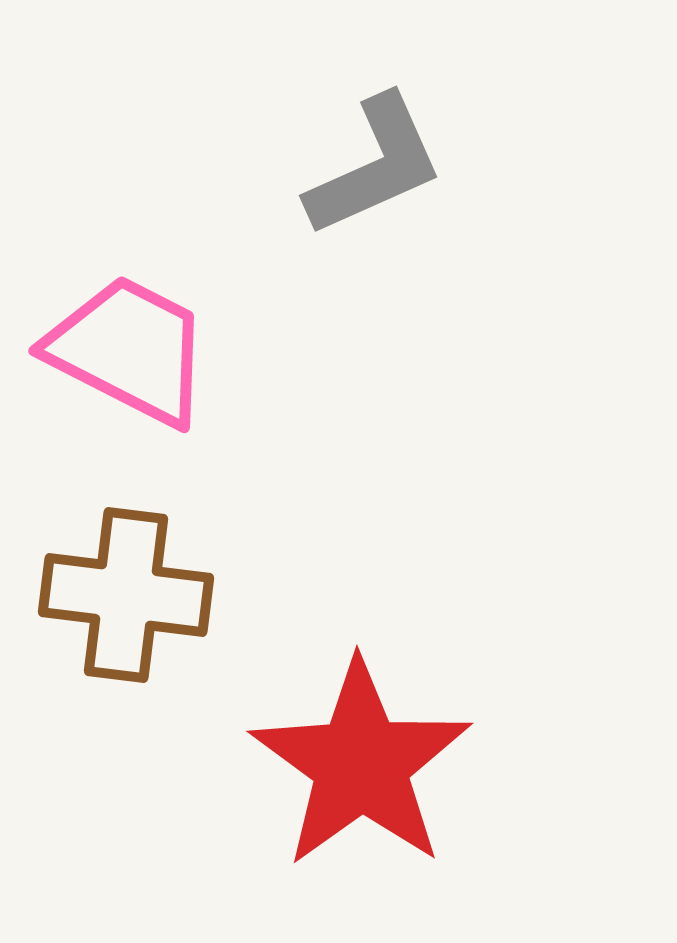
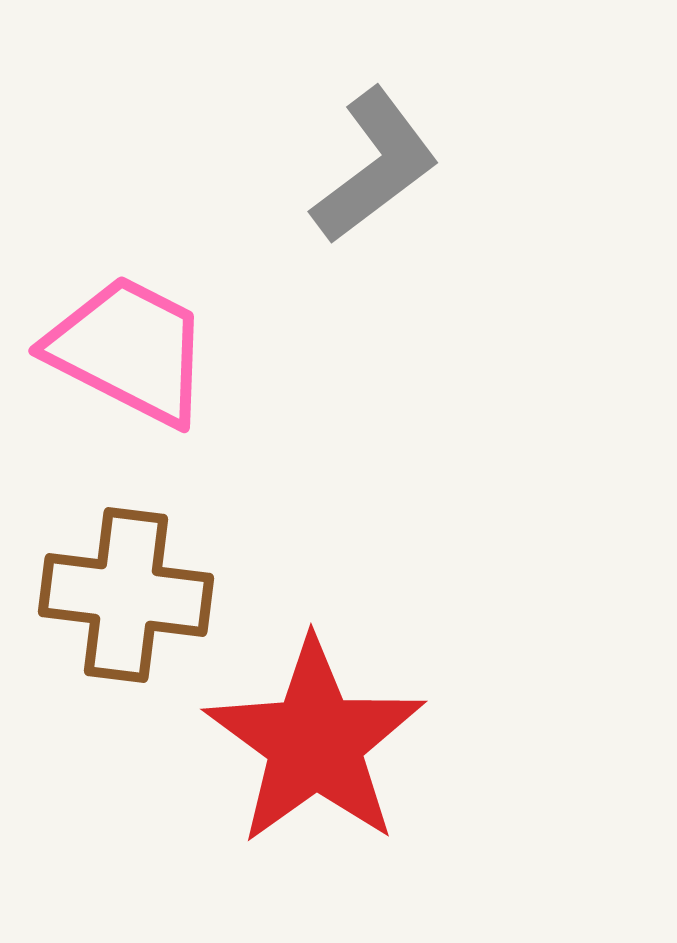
gray L-shape: rotated 13 degrees counterclockwise
red star: moved 46 px left, 22 px up
